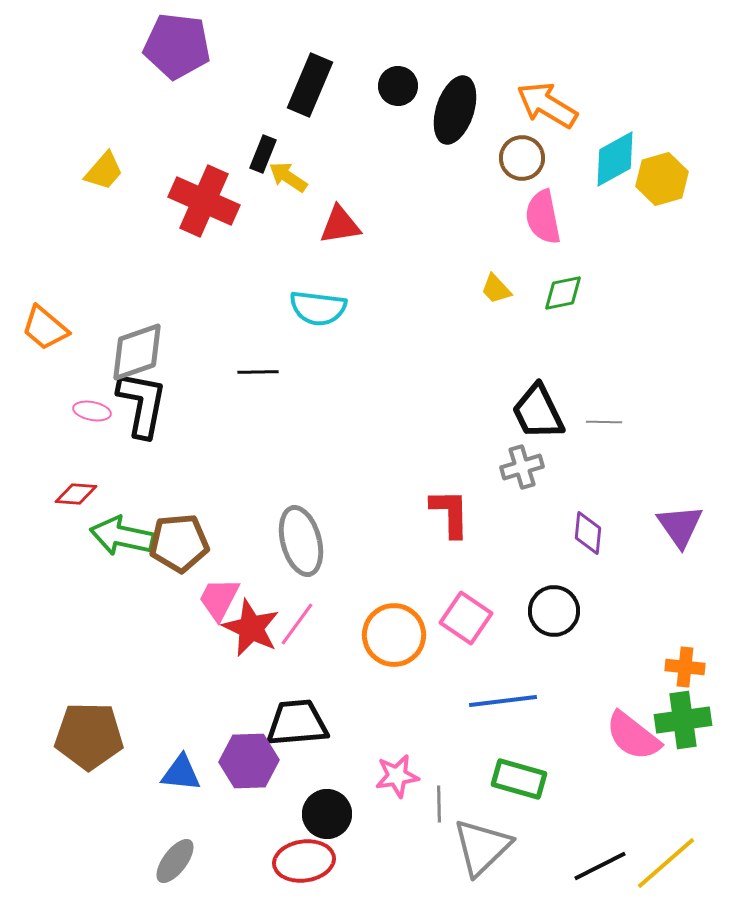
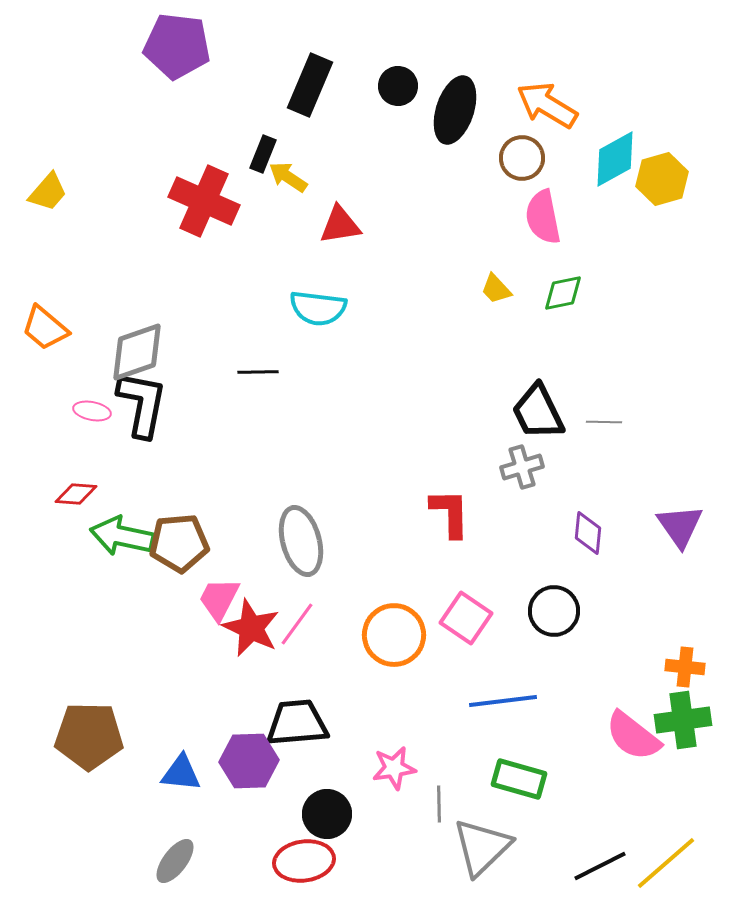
yellow trapezoid at (104, 171): moved 56 px left, 21 px down
pink star at (397, 776): moved 3 px left, 8 px up
